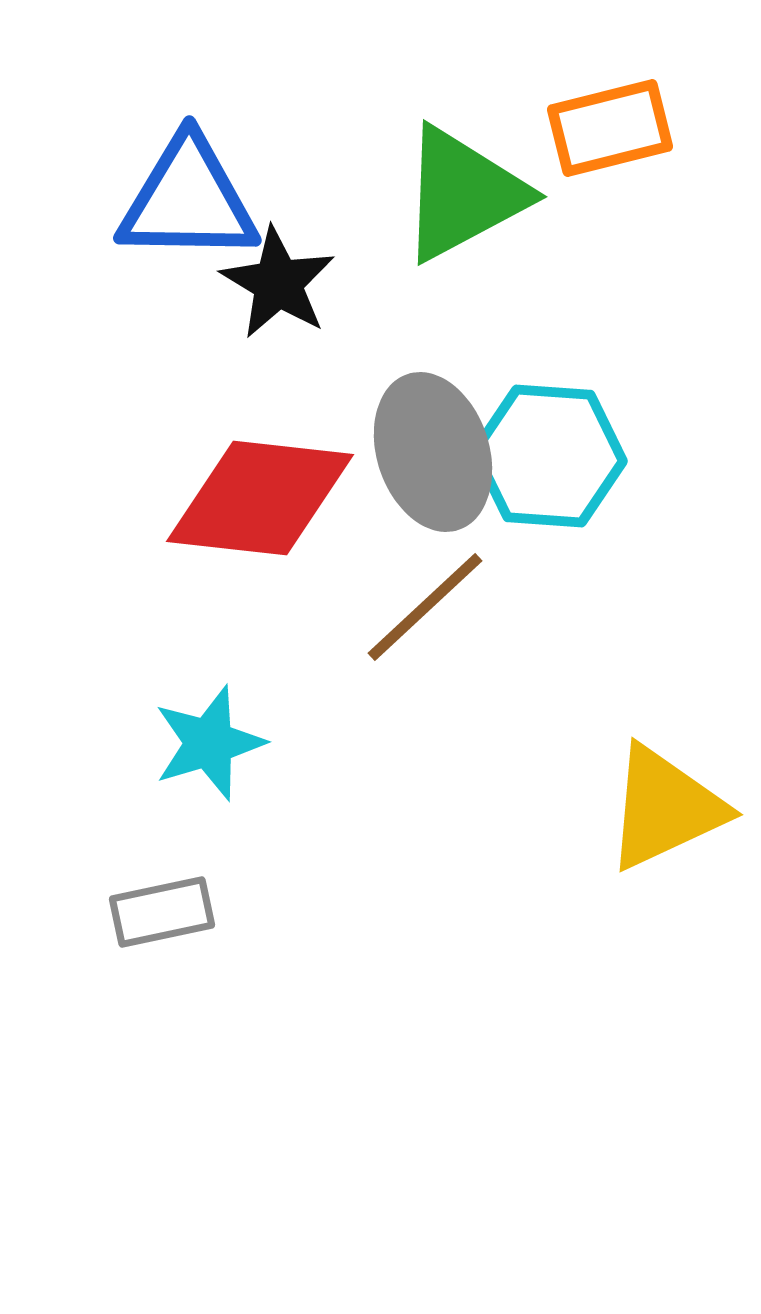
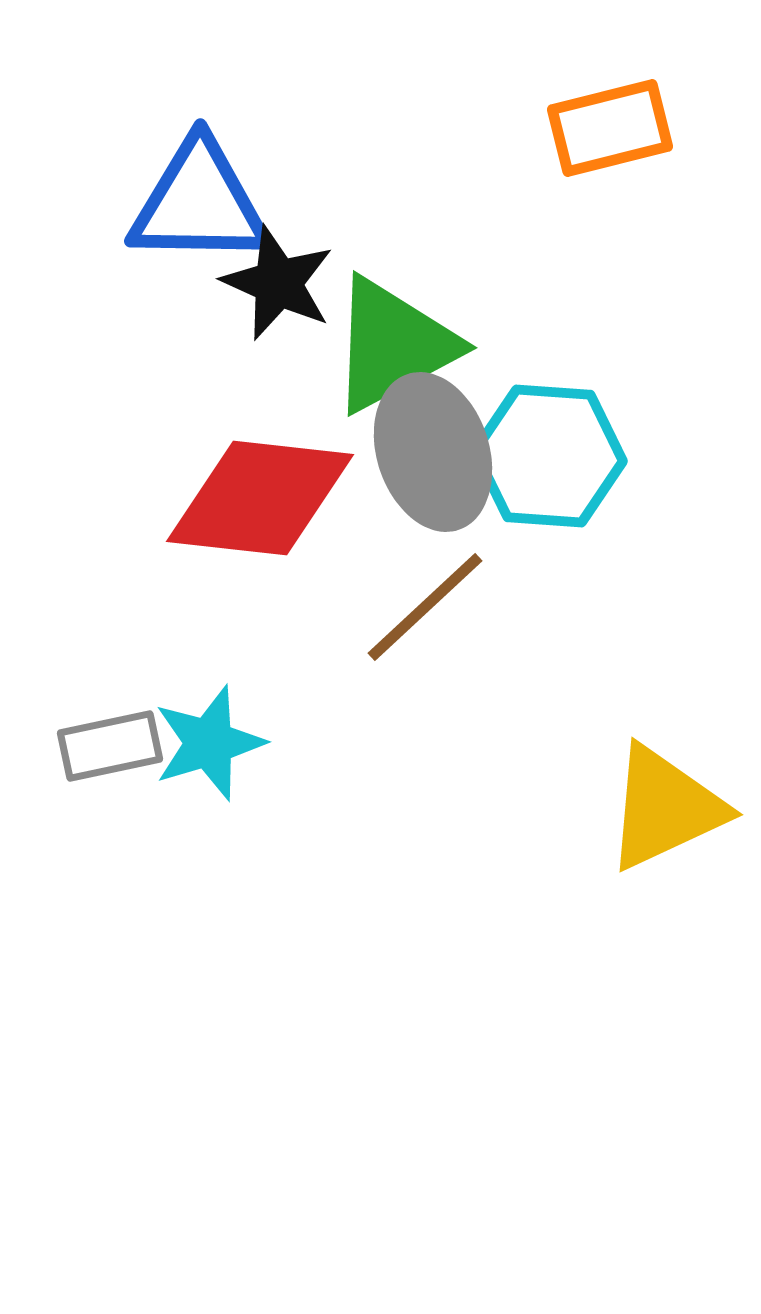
green triangle: moved 70 px left, 151 px down
blue triangle: moved 11 px right, 3 px down
black star: rotated 7 degrees counterclockwise
gray rectangle: moved 52 px left, 166 px up
